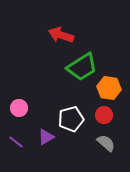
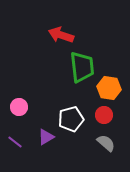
green trapezoid: rotated 64 degrees counterclockwise
pink circle: moved 1 px up
purple line: moved 1 px left
